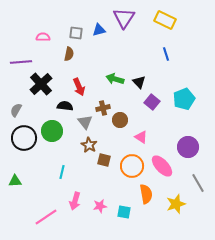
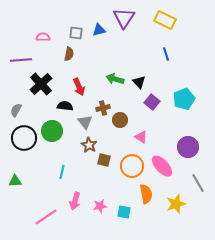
purple line: moved 2 px up
